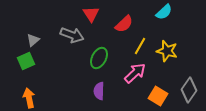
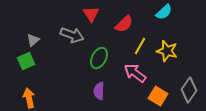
pink arrow: rotated 100 degrees counterclockwise
